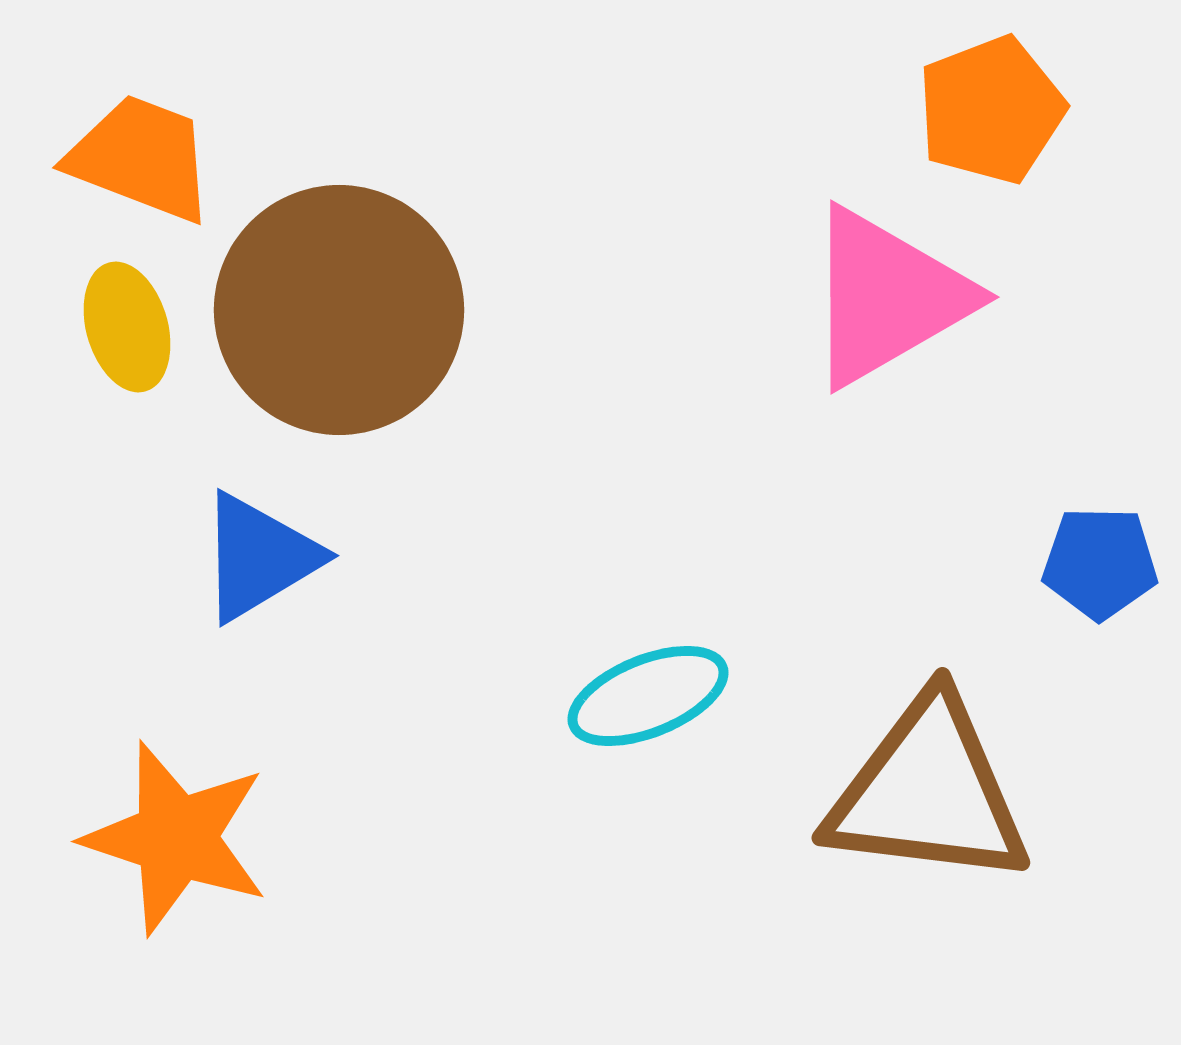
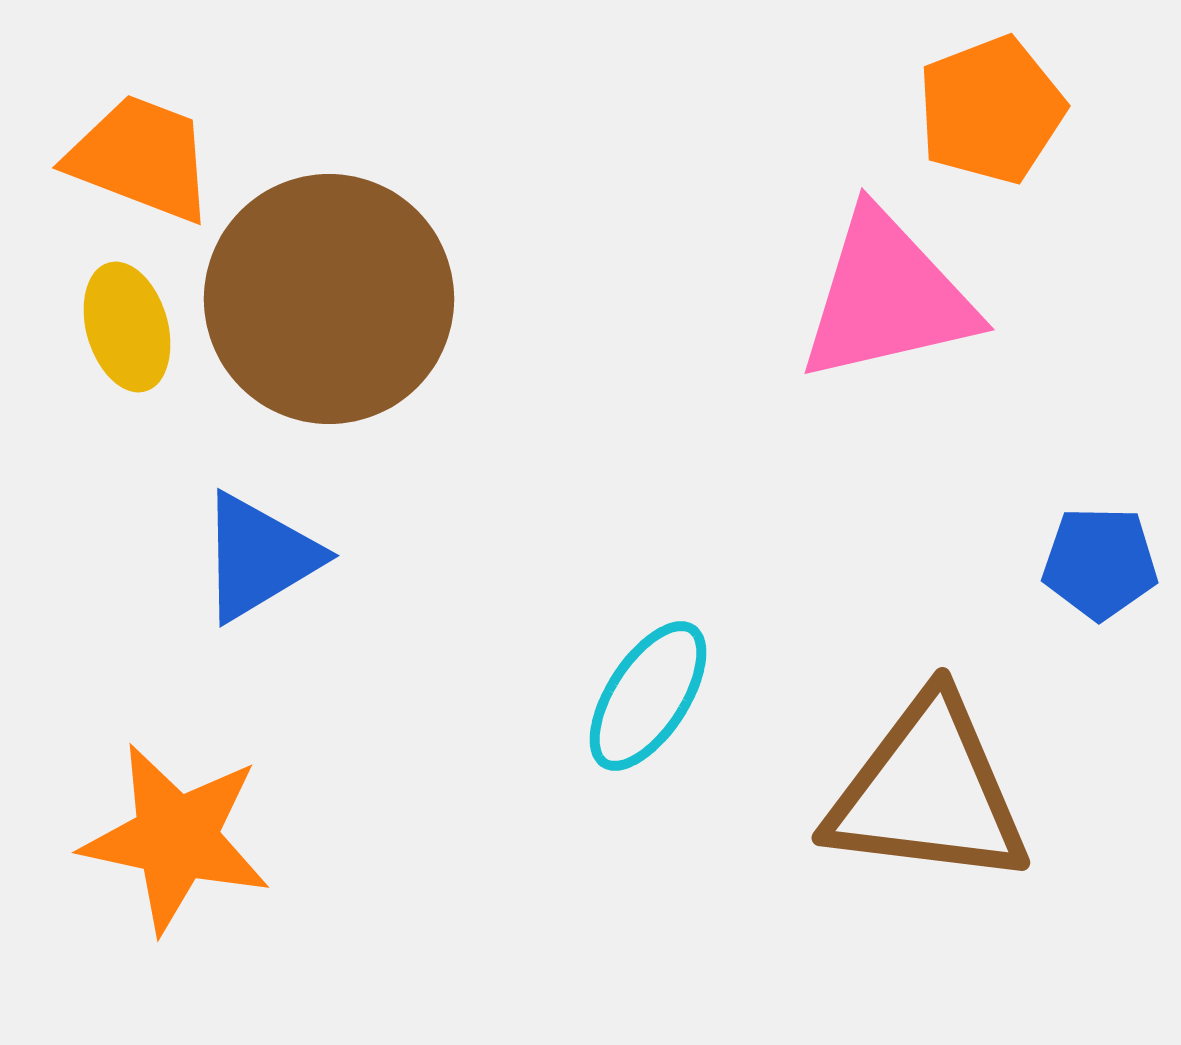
pink triangle: rotated 17 degrees clockwise
brown circle: moved 10 px left, 11 px up
cyan ellipse: rotated 35 degrees counterclockwise
orange star: rotated 6 degrees counterclockwise
